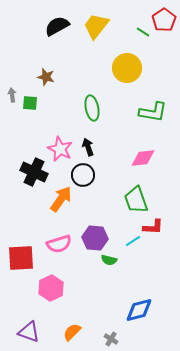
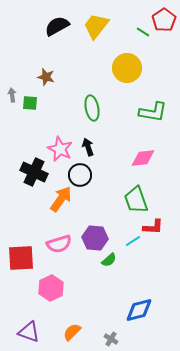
black circle: moved 3 px left
green semicircle: rotated 56 degrees counterclockwise
